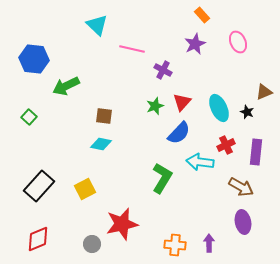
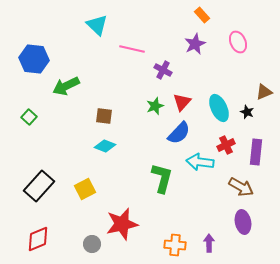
cyan diamond: moved 4 px right, 2 px down; rotated 10 degrees clockwise
green L-shape: rotated 16 degrees counterclockwise
